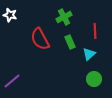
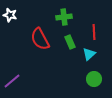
green cross: rotated 21 degrees clockwise
red line: moved 1 px left, 1 px down
